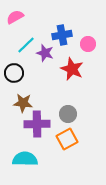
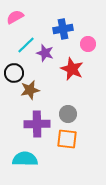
blue cross: moved 1 px right, 6 px up
brown star: moved 7 px right, 13 px up; rotated 18 degrees counterclockwise
orange square: rotated 35 degrees clockwise
